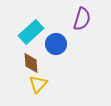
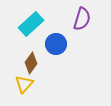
cyan rectangle: moved 8 px up
brown diamond: rotated 40 degrees clockwise
yellow triangle: moved 14 px left
